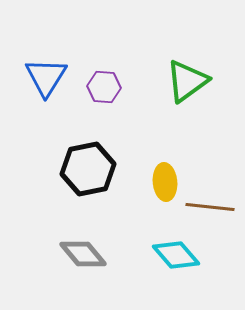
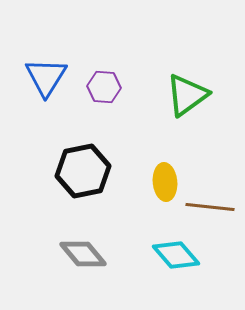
green triangle: moved 14 px down
black hexagon: moved 5 px left, 2 px down
